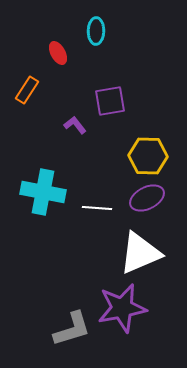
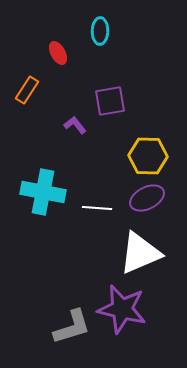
cyan ellipse: moved 4 px right
purple star: moved 1 px down; rotated 24 degrees clockwise
gray L-shape: moved 2 px up
